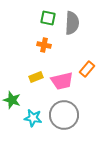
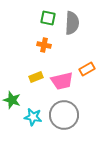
orange rectangle: rotated 21 degrees clockwise
cyan star: moved 1 px up
